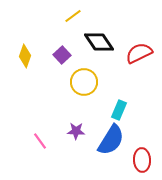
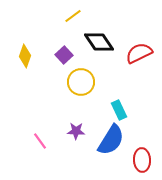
purple square: moved 2 px right
yellow circle: moved 3 px left
cyan rectangle: rotated 48 degrees counterclockwise
